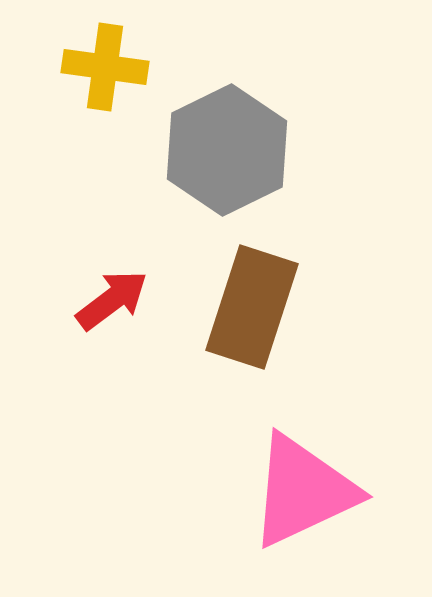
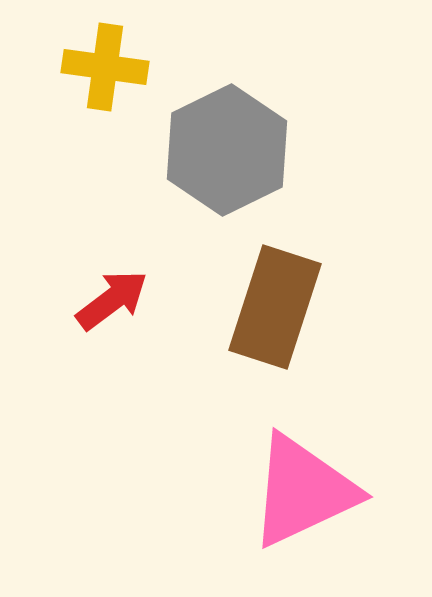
brown rectangle: moved 23 px right
